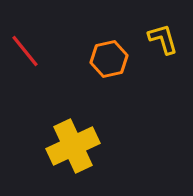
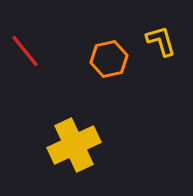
yellow L-shape: moved 2 px left, 2 px down
yellow cross: moved 1 px right, 1 px up
